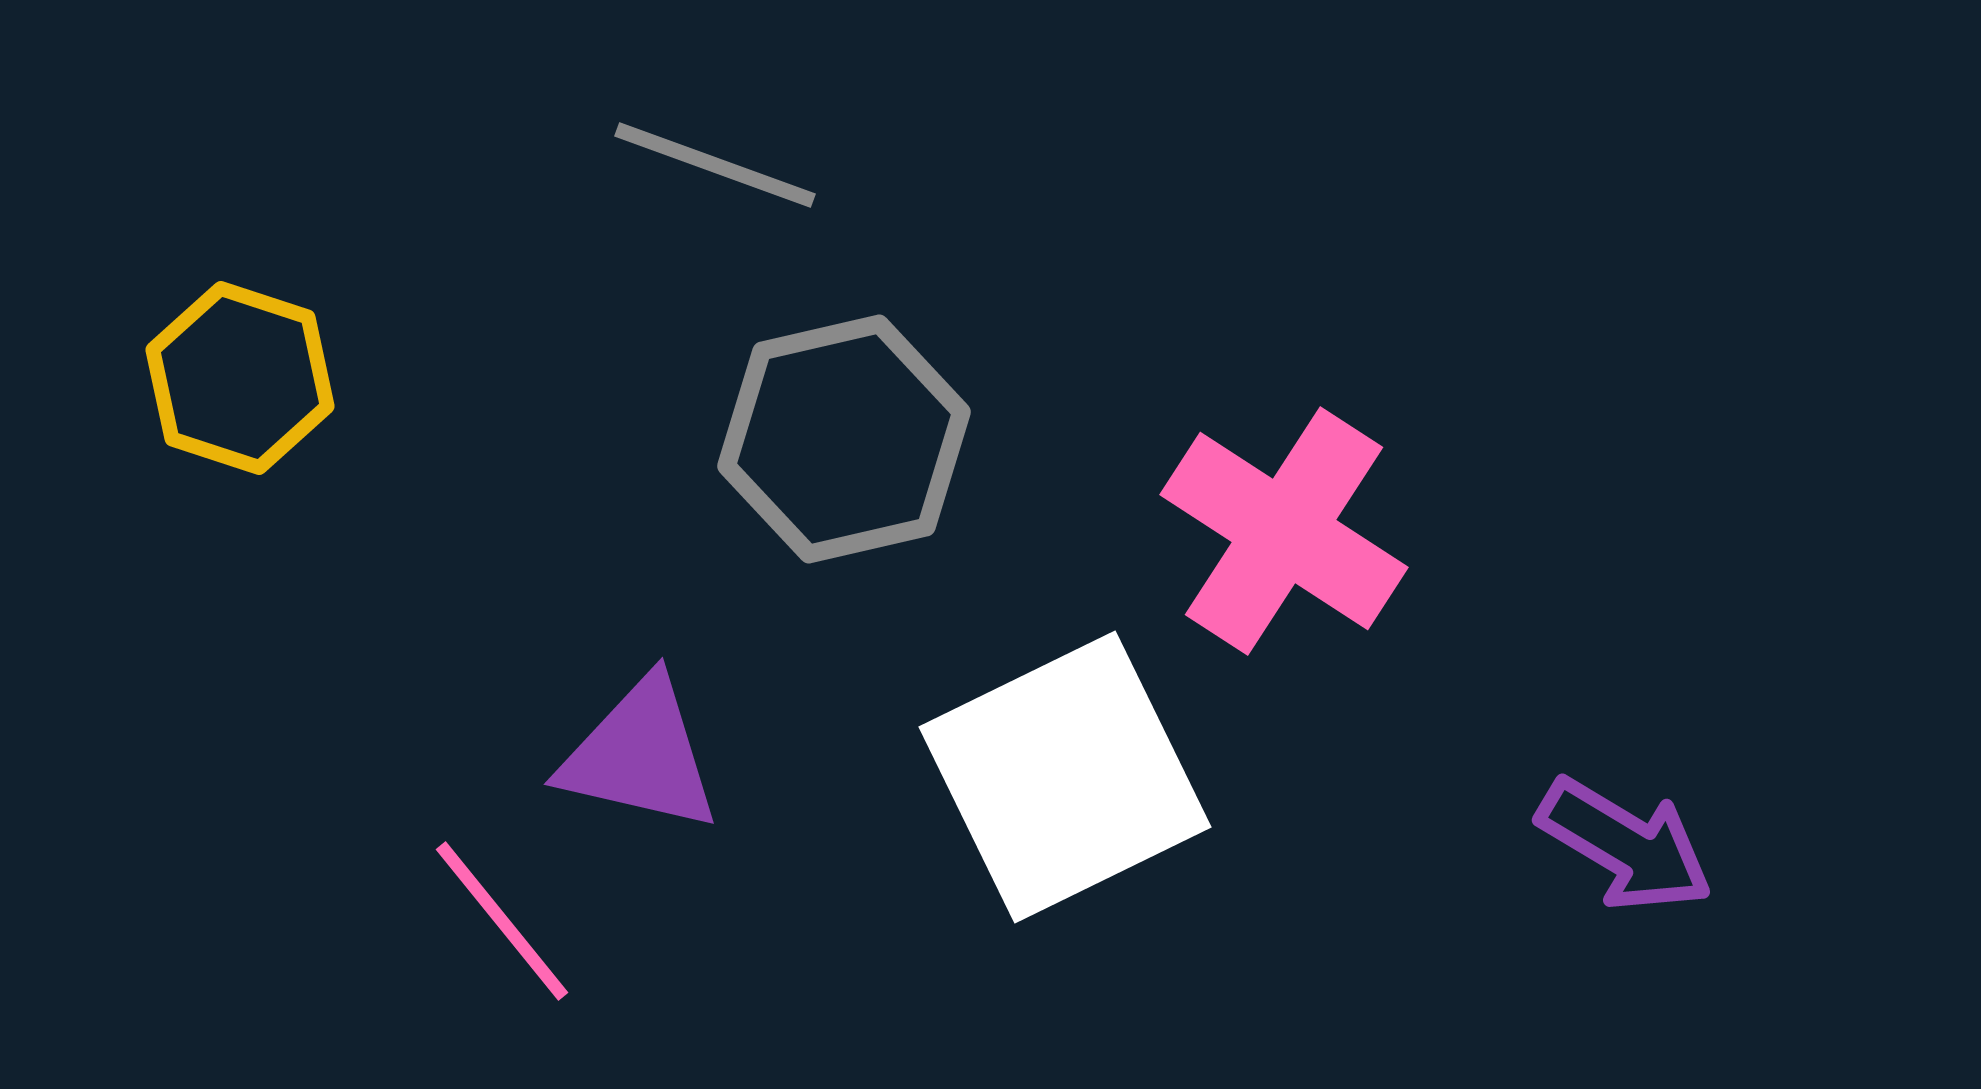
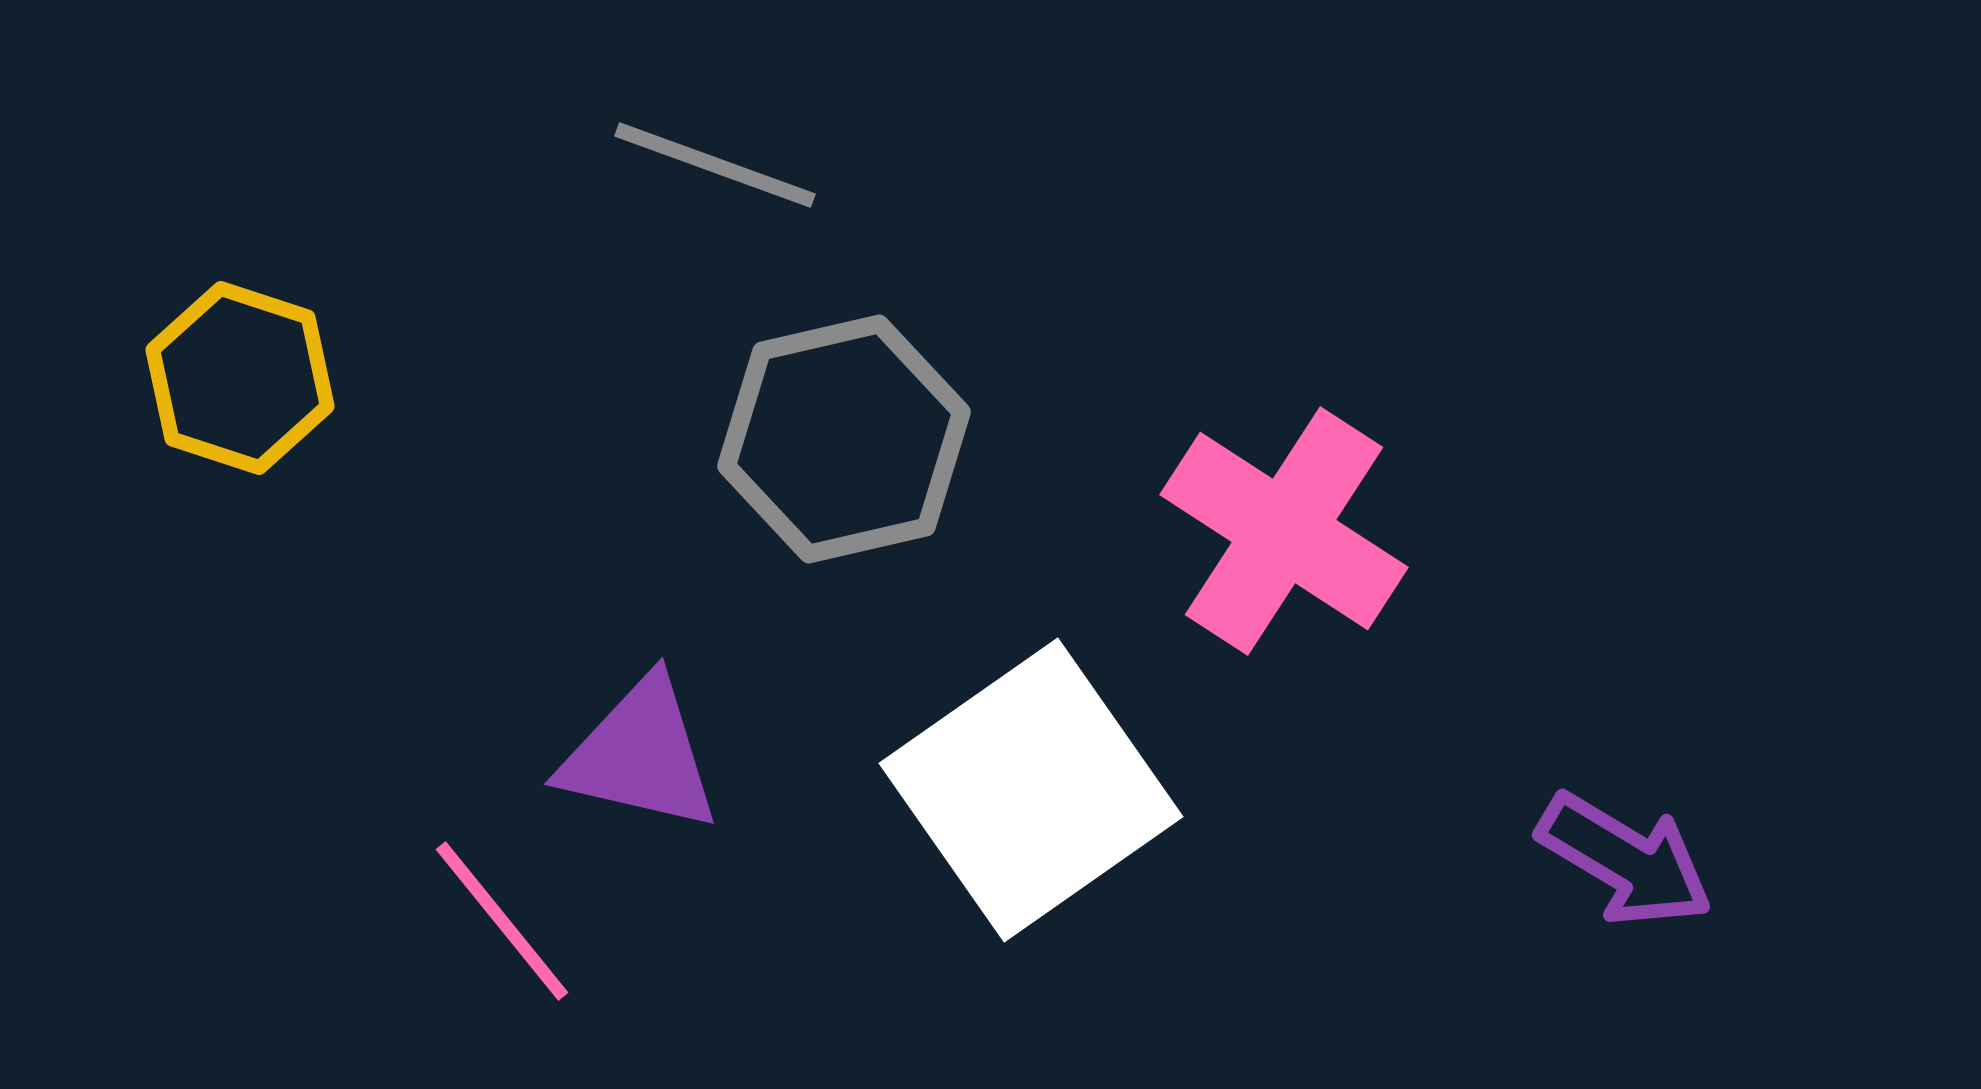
white square: moved 34 px left, 13 px down; rotated 9 degrees counterclockwise
purple arrow: moved 15 px down
